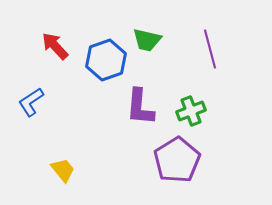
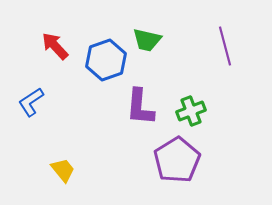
purple line: moved 15 px right, 3 px up
